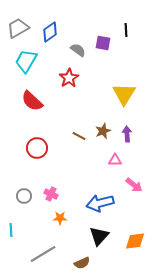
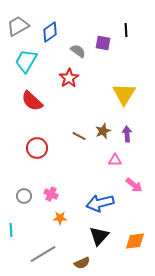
gray trapezoid: moved 2 px up
gray semicircle: moved 1 px down
